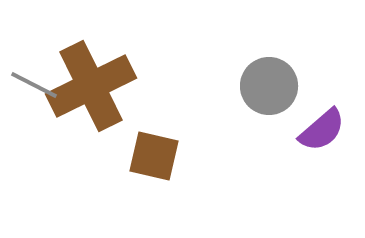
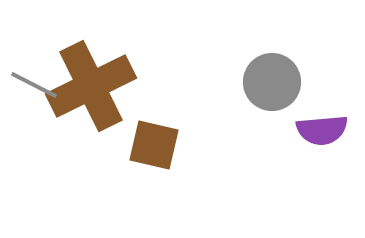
gray circle: moved 3 px right, 4 px up
purple semicircle: rotated 36 degrees clockwise
brown square: moved 11 px up
